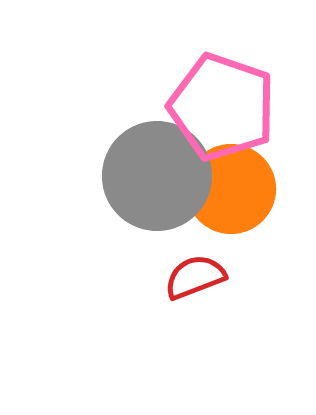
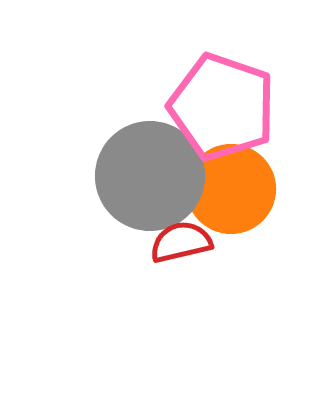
gray circle: moved 7 px left
red semicircle: moved 14 px left, 35 px up; rotated 8 degrees clockwise
